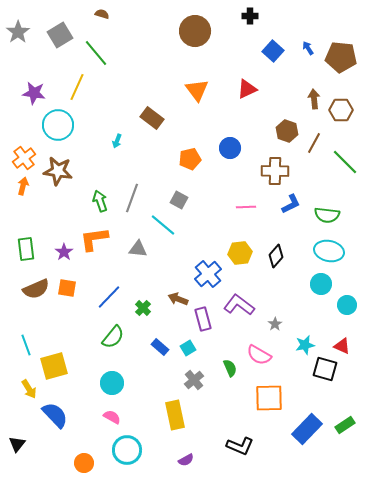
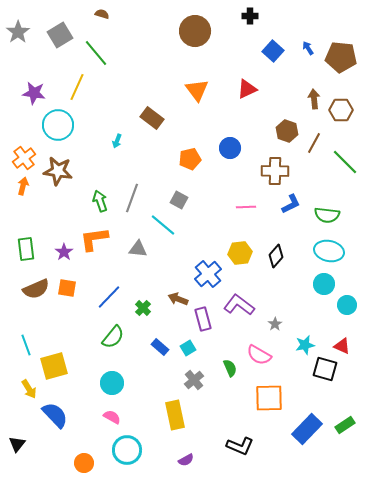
cyan circle at (321, 284): moved 3 px right
